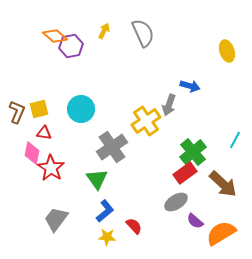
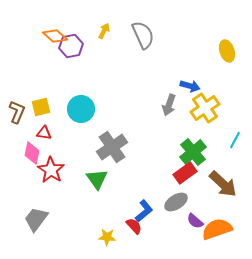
gray semicircle: moved 2 px down
yellow square: moved 2 px right, 2 px up
yellow cross: moved 59 px right, 13 px up
red star: moved 2 px down
blue L-shape: moved 39 px right
gray trapezoid: moved 20 px left
orange semicircle: moved 4 px left, 4 px up; rotated 12 degrees clockwise
